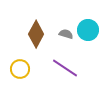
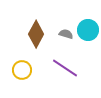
yellow circle: moved 2 px right, 1 px down
